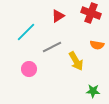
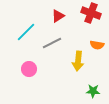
gray line: moved 4 px up
yellow arrow: moved 2 px right; rotated 36 degrees clockwise
